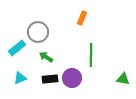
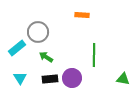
orange rectangle: moved 3 px up; rotated 72 degrees clockwise
green line: moved 3 px right
cyan triangle: rotated 40 degrees counterclockwise
